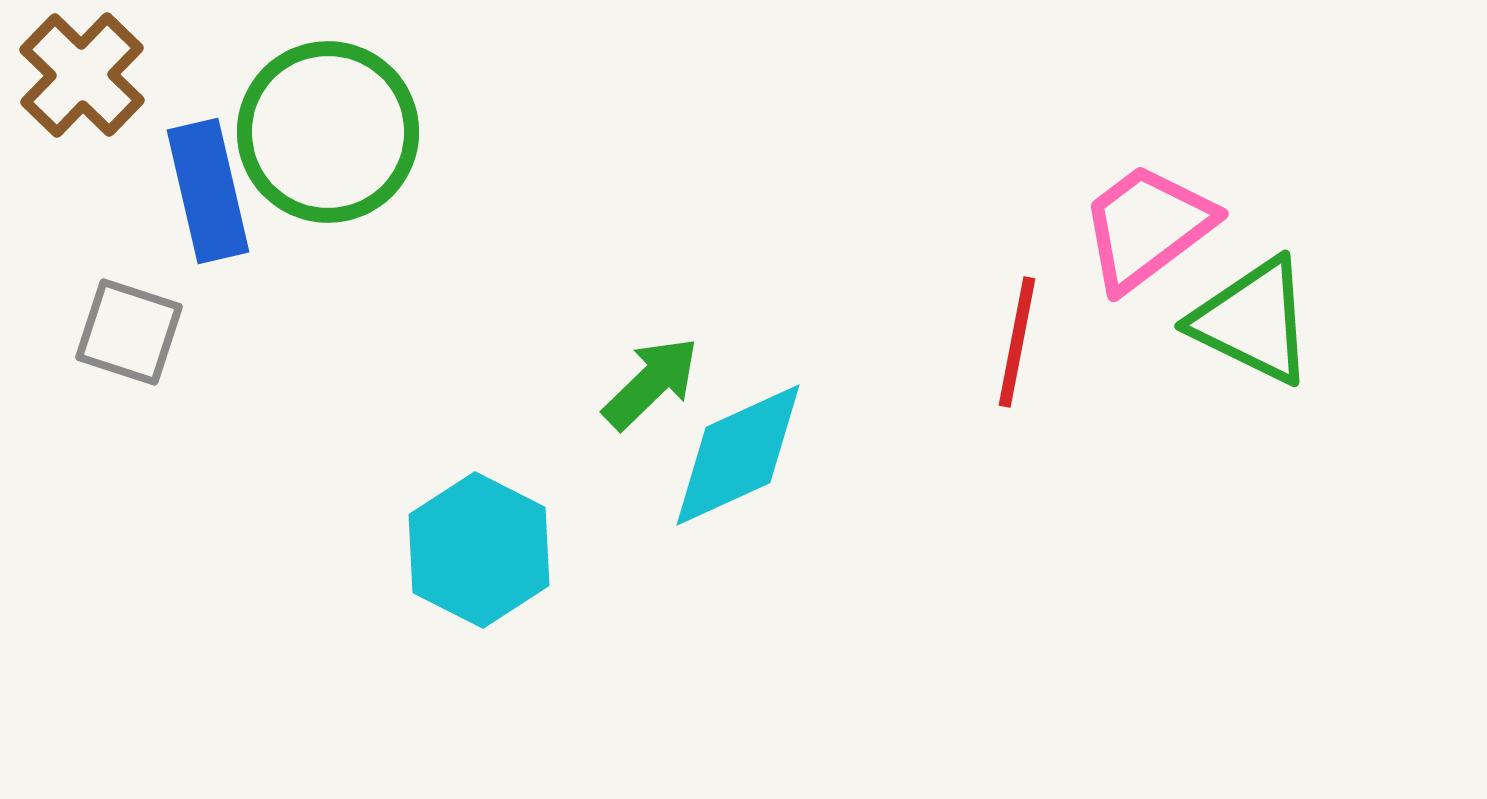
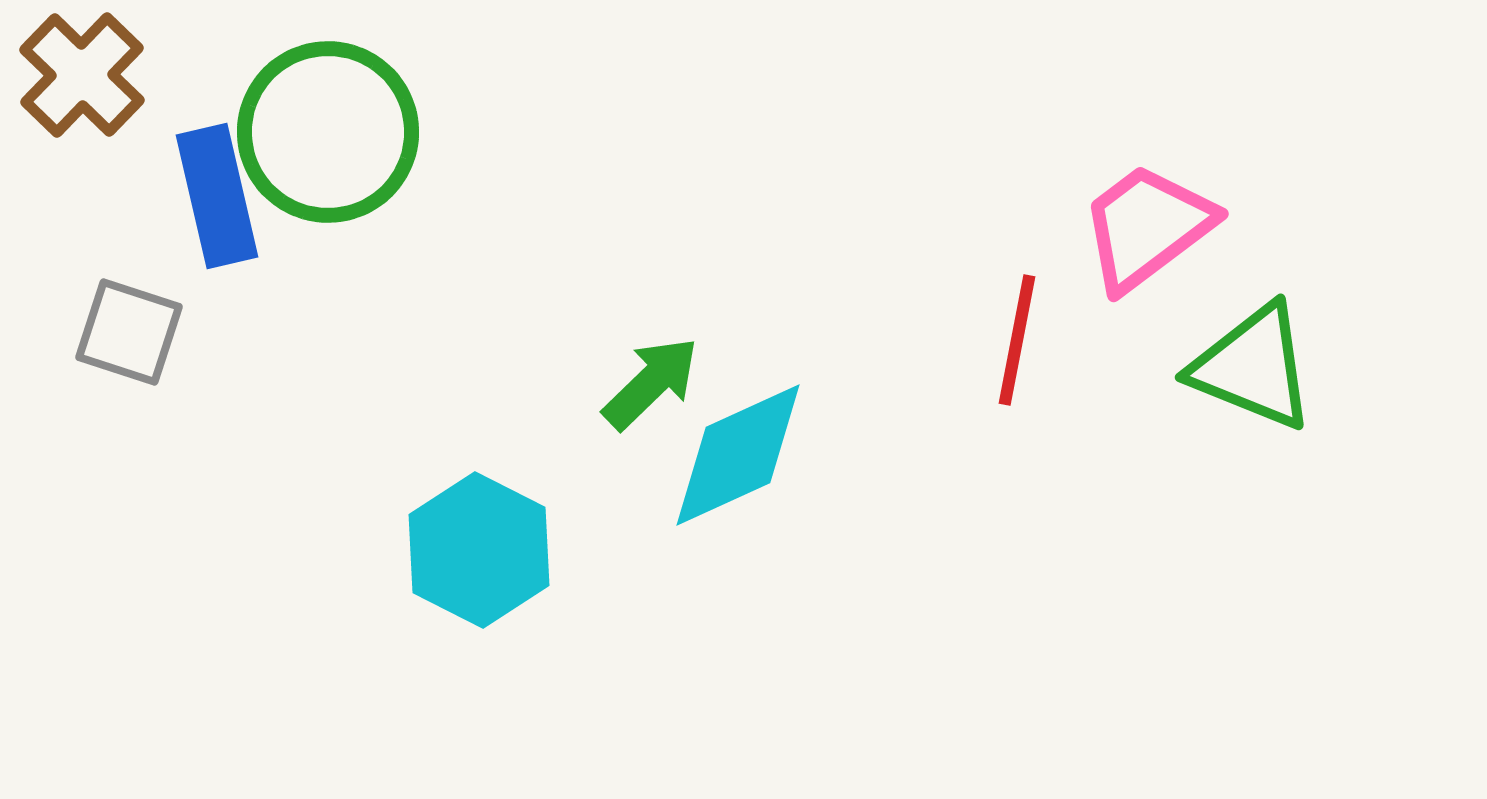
blue rectangle: moved 9 px right, 5 px down
green triangle: moved 46 px down; rotated 4 degrees counterclockwise
red line: moved 2 px up
